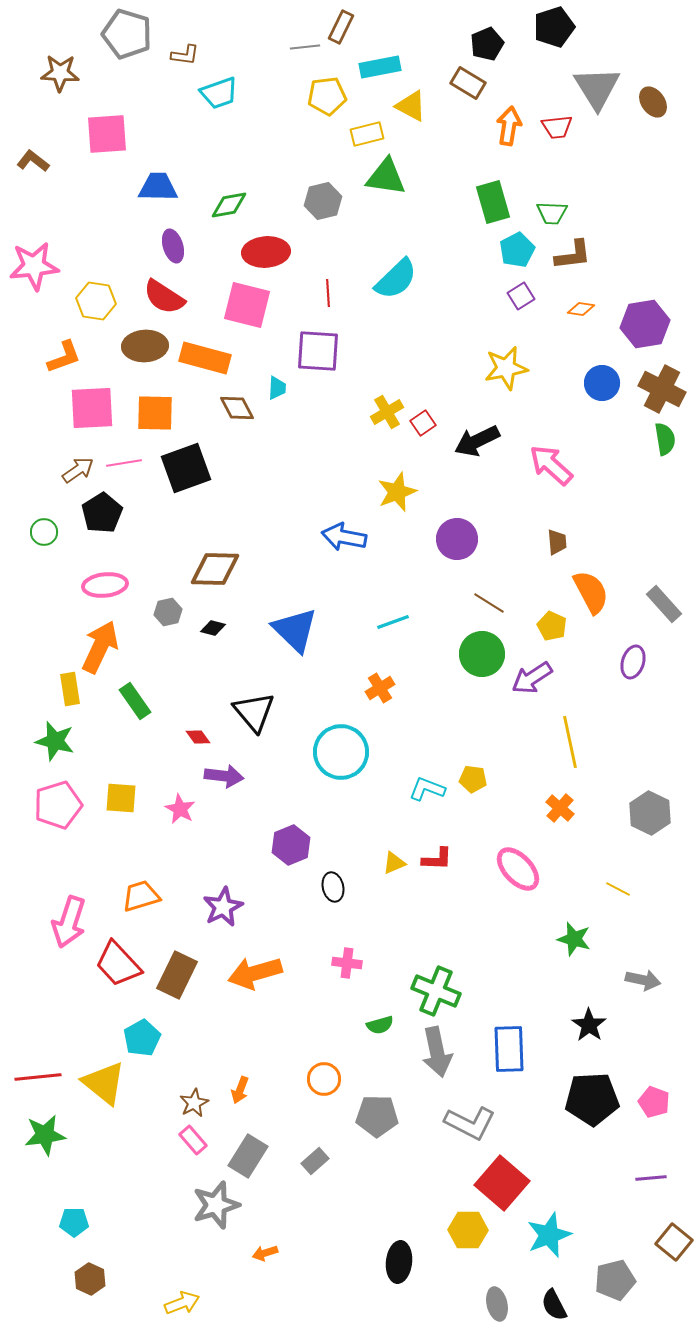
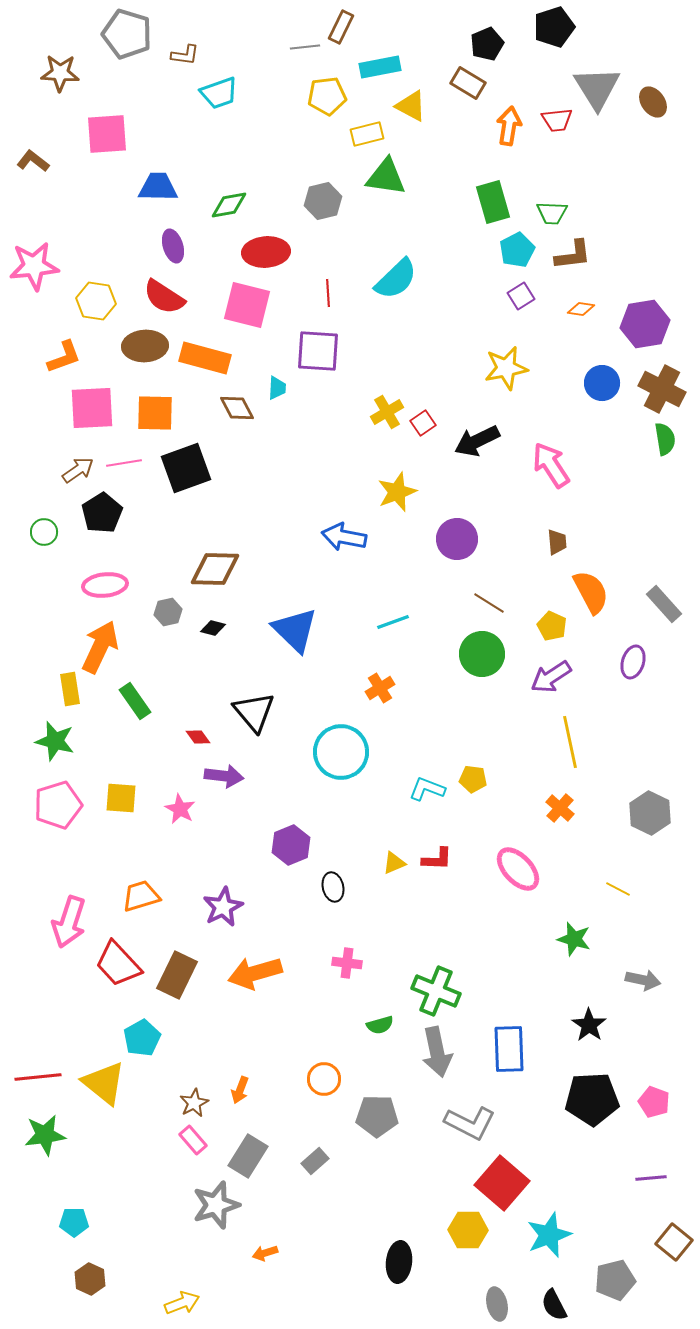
red trapezoid at (557, 127): moved 7 px up
pink arrow at (551, 465): rotated 15 degrees clockwise
purple arrow at (532, 678): moved 19 px right, 1 px up
